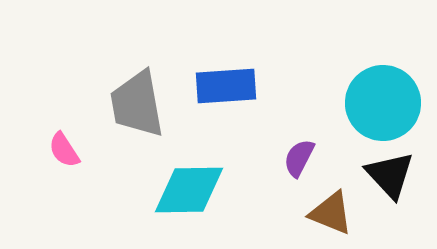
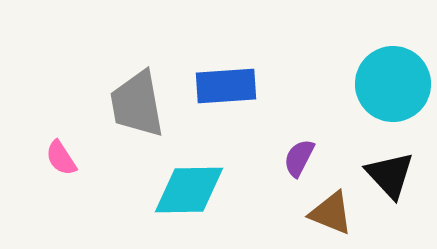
cyan circle: moved 10 px right, 19 px up
pink semicircle: moved 3 px left, 8 px down
